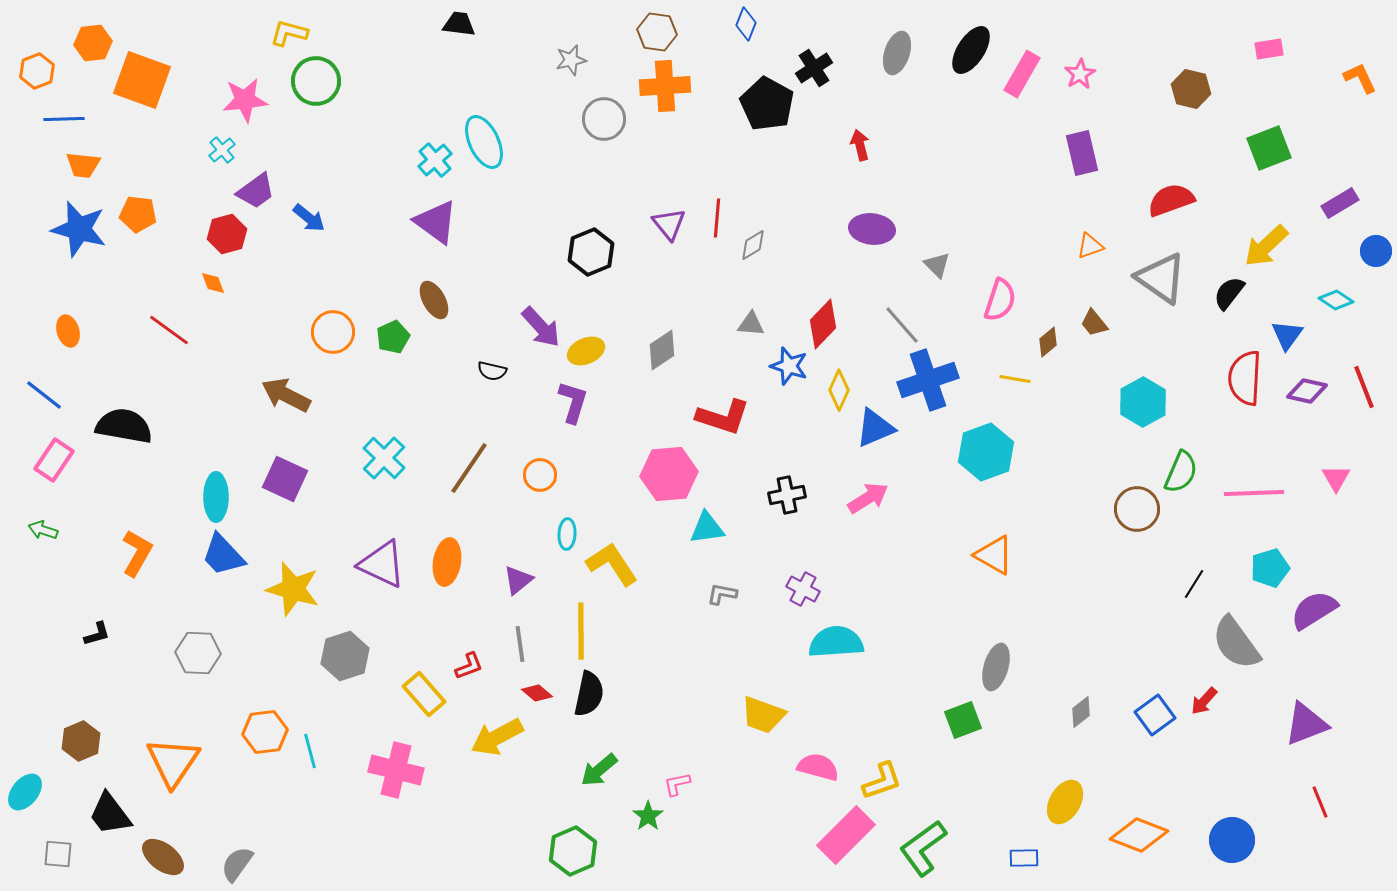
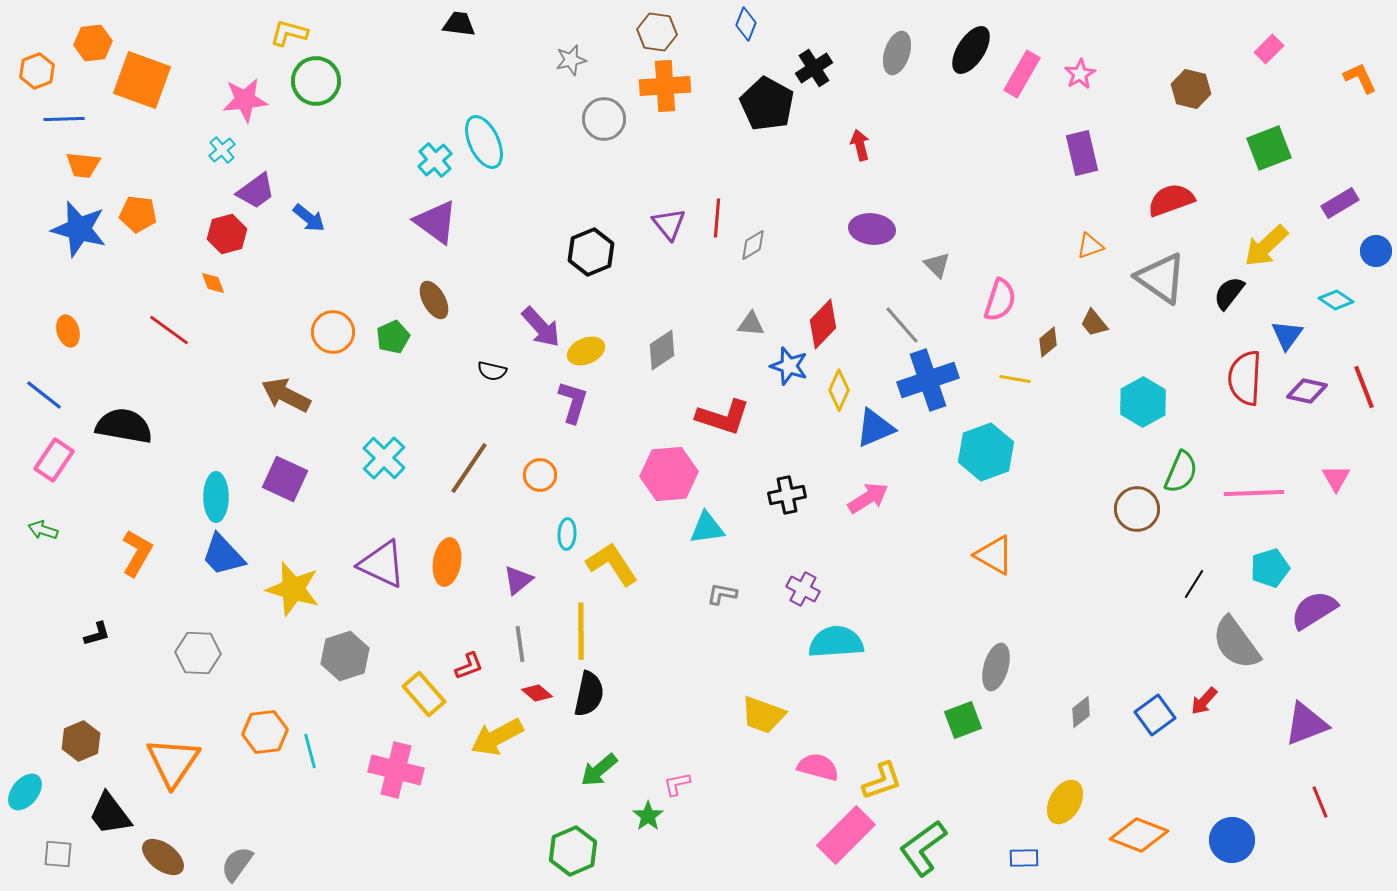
pink rectangle at (1269, 49): rotated 36 degrees counterclockwise
